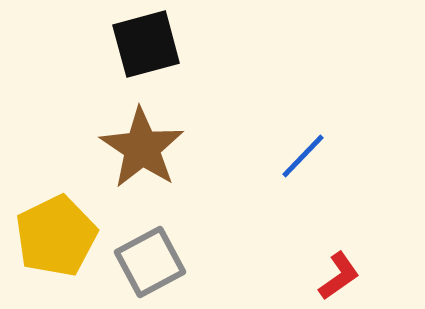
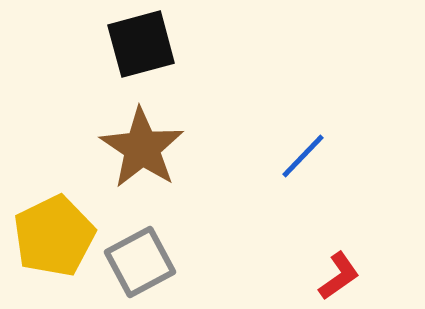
black square: moved 5 px left
yellow pentagon: moved 2 px left
gray square: moved 10 px left
